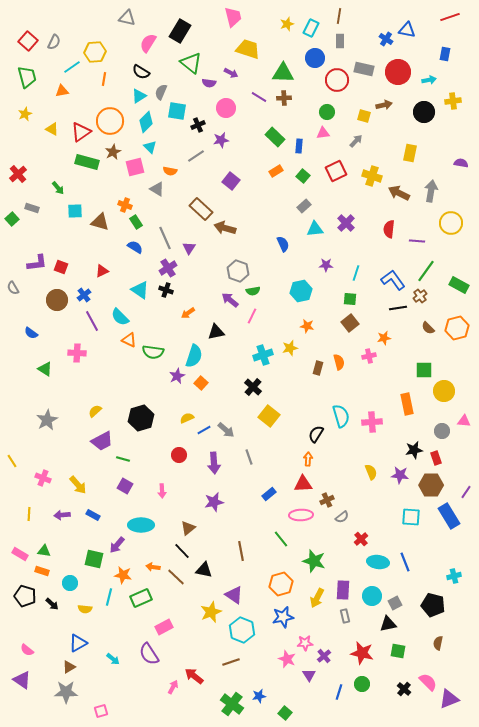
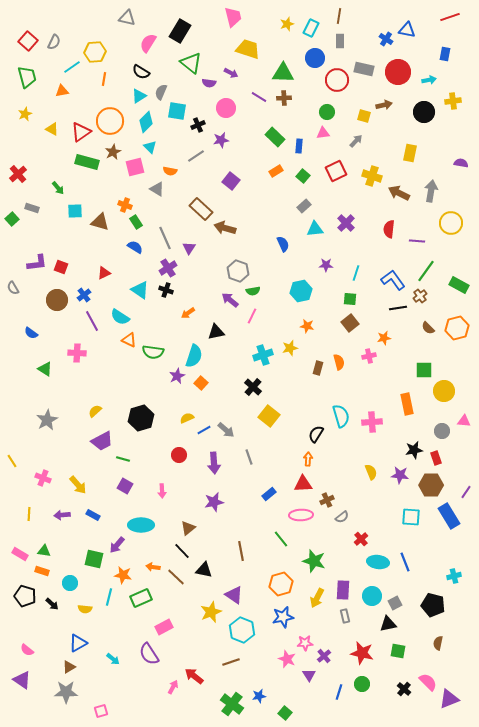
red triangle at (102, 271): moved 2 px right, 2 px down
cyan semicircle at (120, 317): rotated 12 degrees counterclockwise
